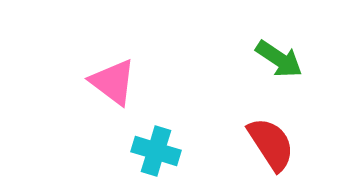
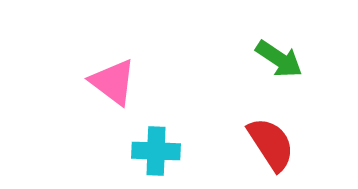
cyan cross: rotated 15 degrees counterclockwise
